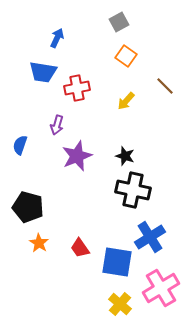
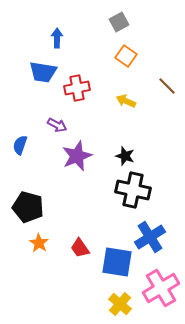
blue arrow: rotated 24 degrees counterclockwise
brown line: moved 2 px right
yellow arrow: rotated 72 degrees clockwise
purple arrow: rotated 78 degrees counterclockwise
